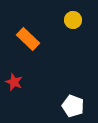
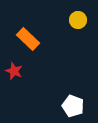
yellow circle: moved 5 px right
red star: moved 11 px up
